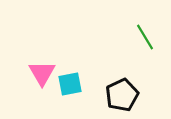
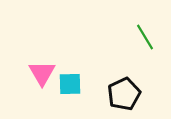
cyan square: rotated 10 degrees clockwise
black pentagon: moved 2 px right, 1 px up
